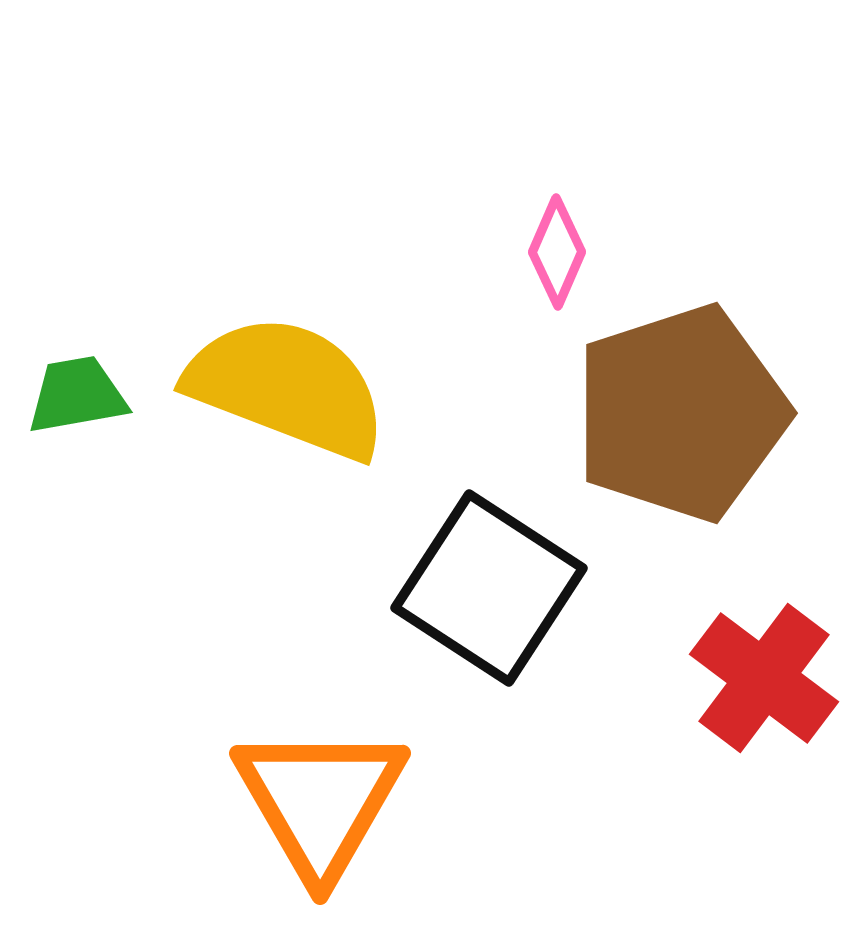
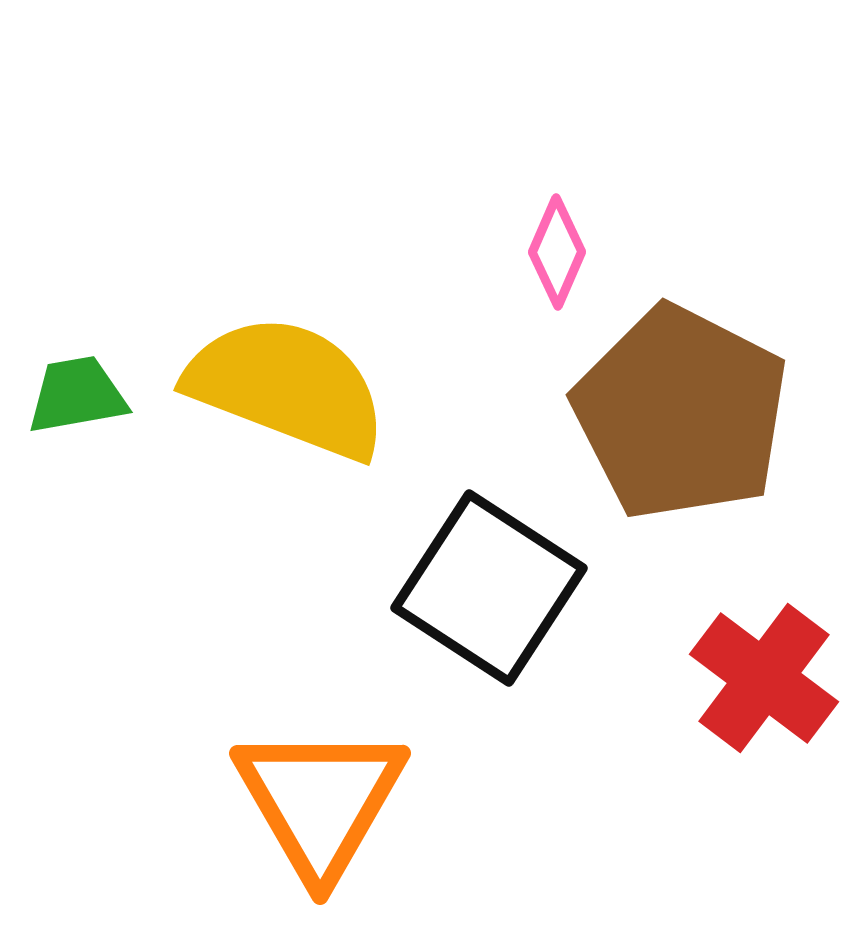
brown pentagon: rotated 27 degrees counterclockwise
